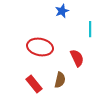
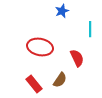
brown semicircle: rotated 21 degrees clockwise
